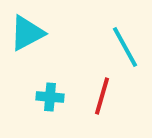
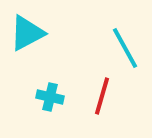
cyan line: moved 1 px down
cyan cross: rotated 8 degrees clockwise
